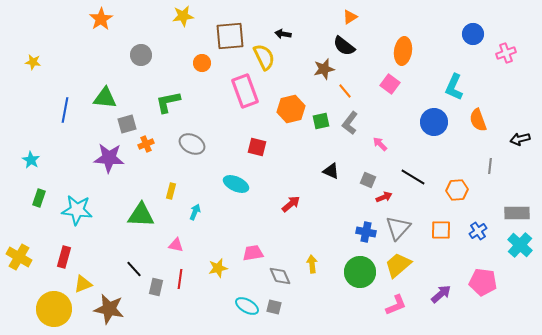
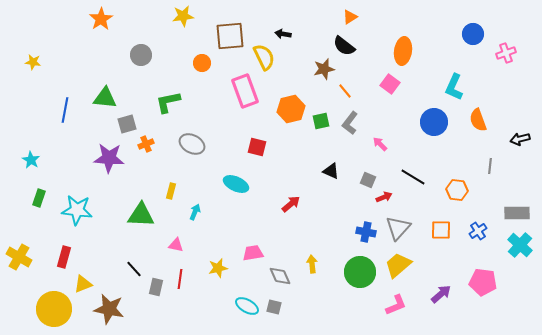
orange hexagon at (457, 190): rotated 10 degrees clockwise
